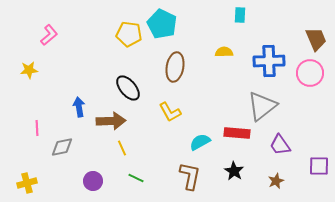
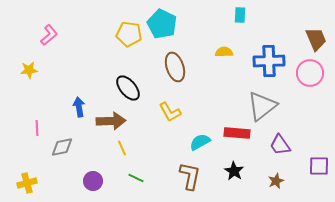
brown ellipse: rotated 28 degrees counterclockwise
